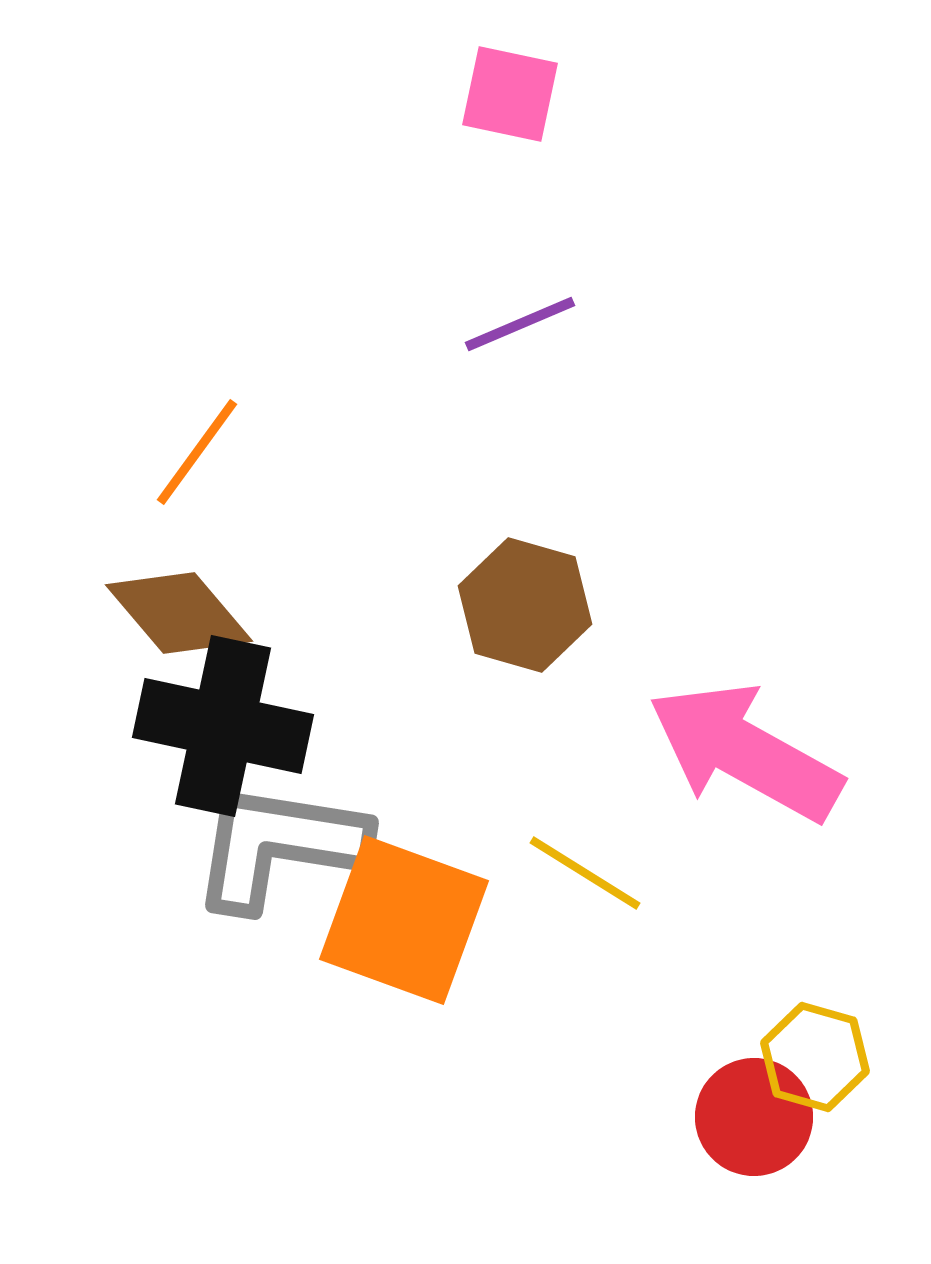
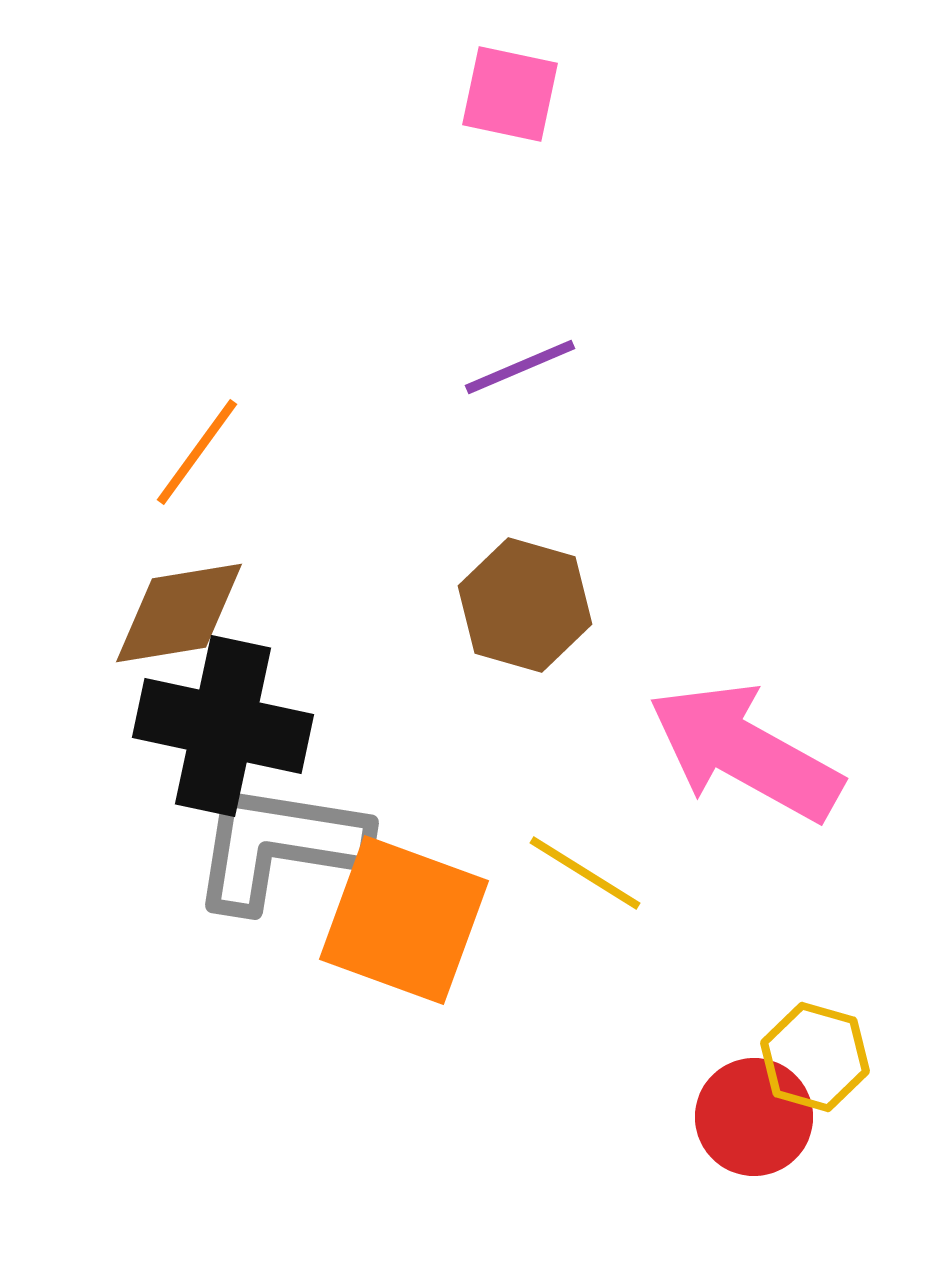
purple line: moved 43 px down
brown diamond: rotated 59 degrees counterclockwise
